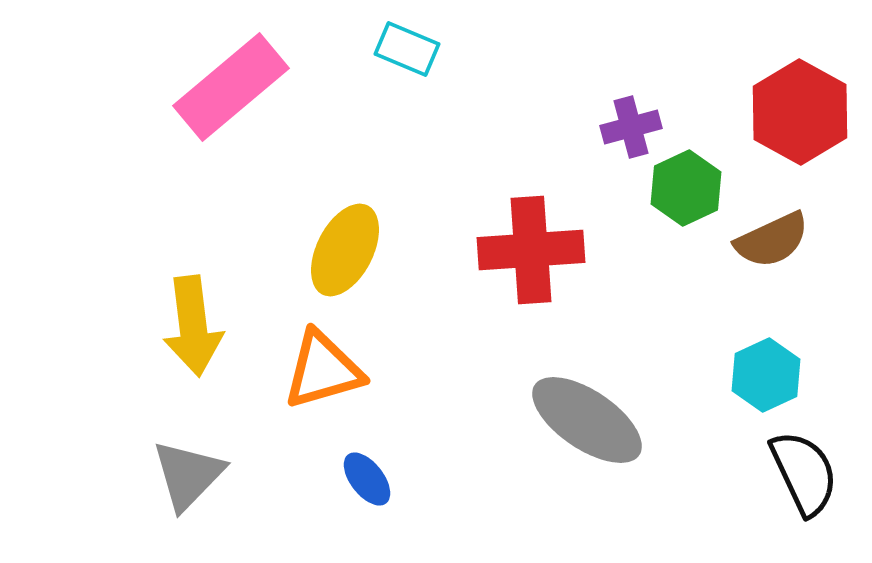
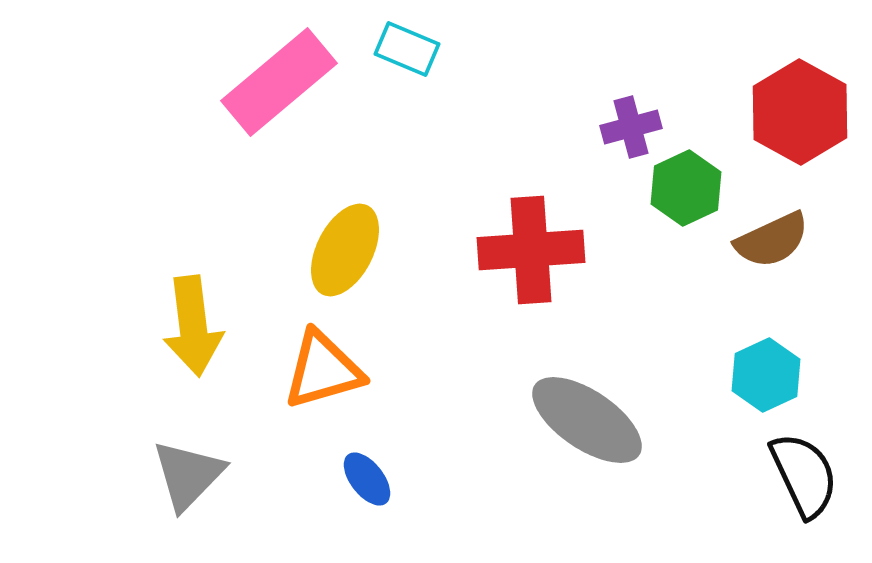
pink rectangle: moved 48 px right, 5 px up
black semicircle: moved 2 px down
